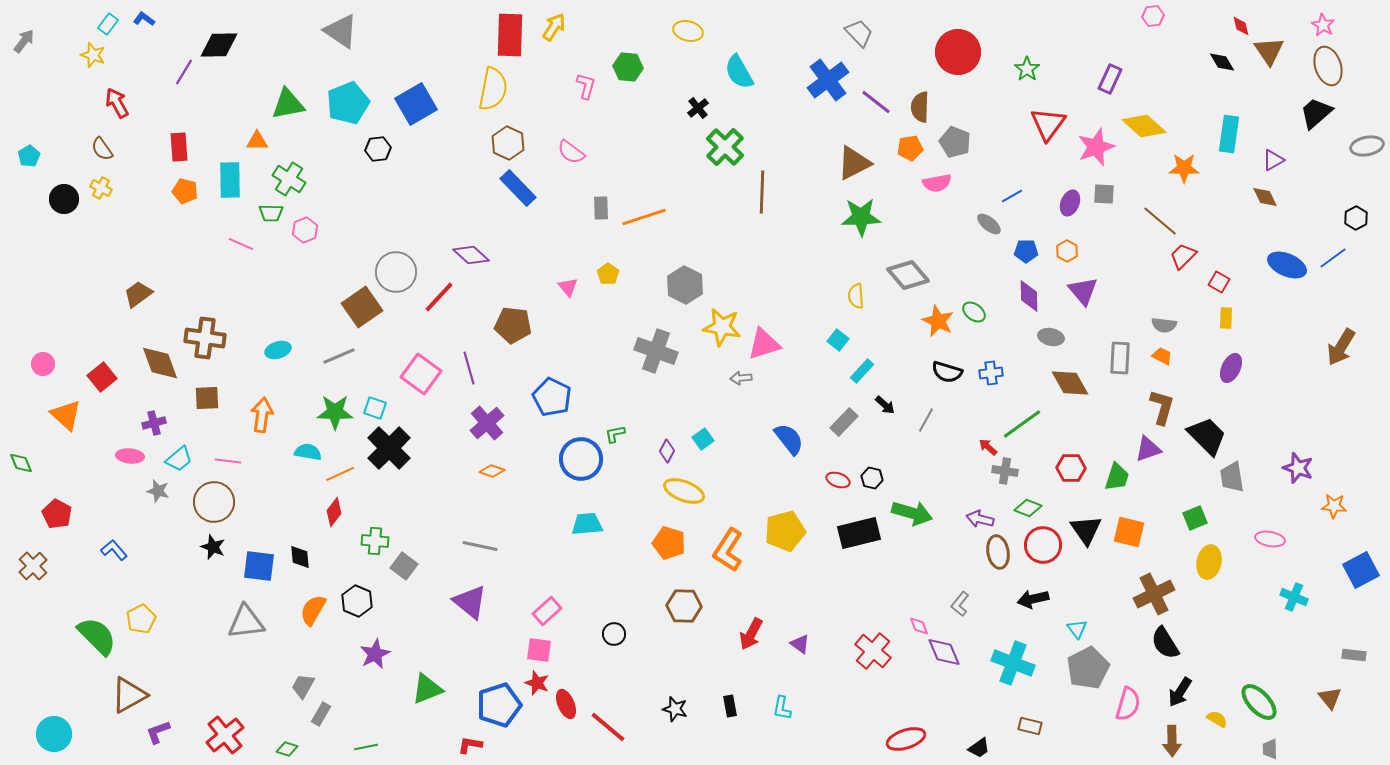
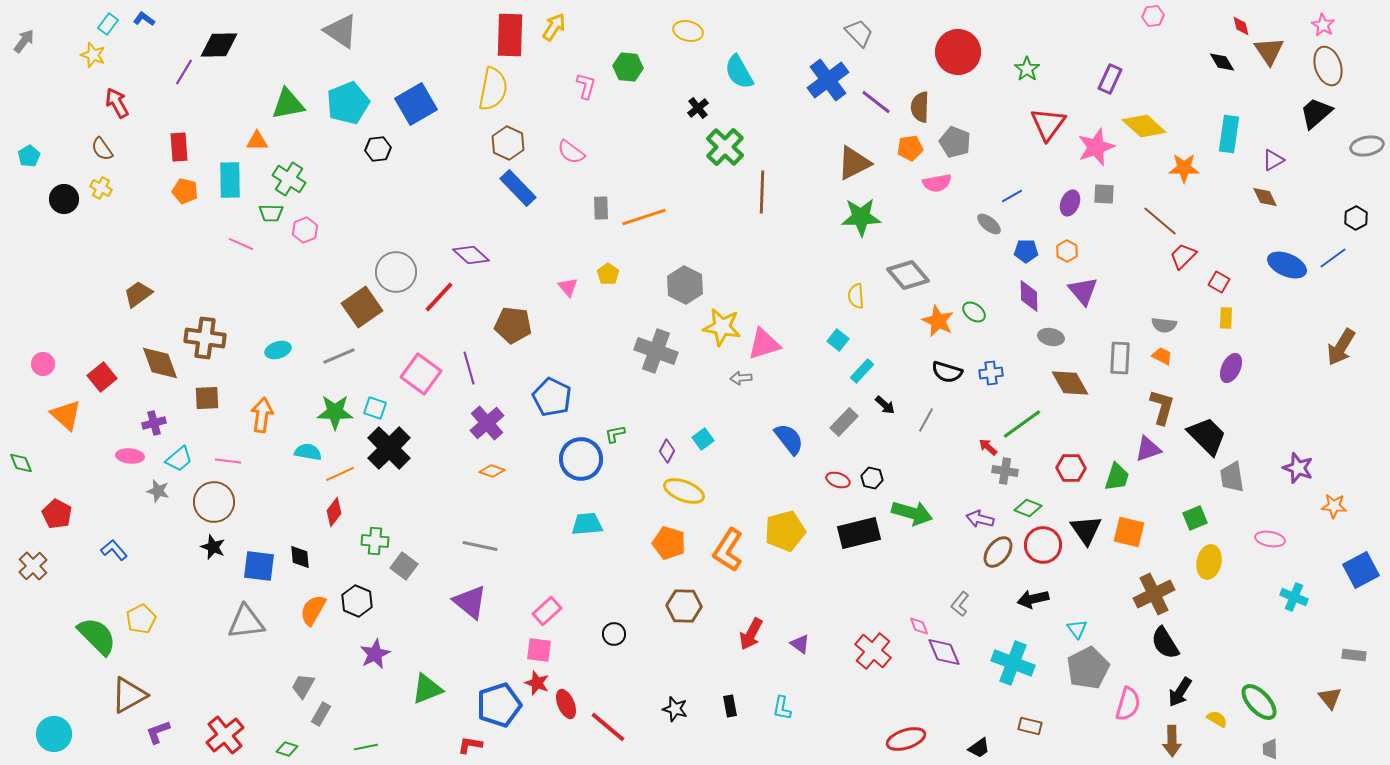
brown ellipse at (998, 552): rotated 48 degrees clockwise
